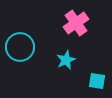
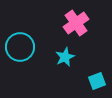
cyan star: moved 1 px left, 3 px up
cyan square: rotated 30 degrees counterclockwise
